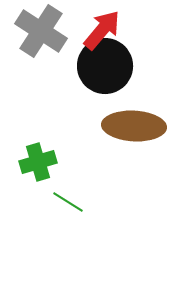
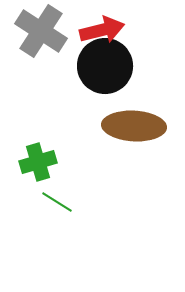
red arrow: rotated 36 degrees clockwise
green line: moved 11 px left
